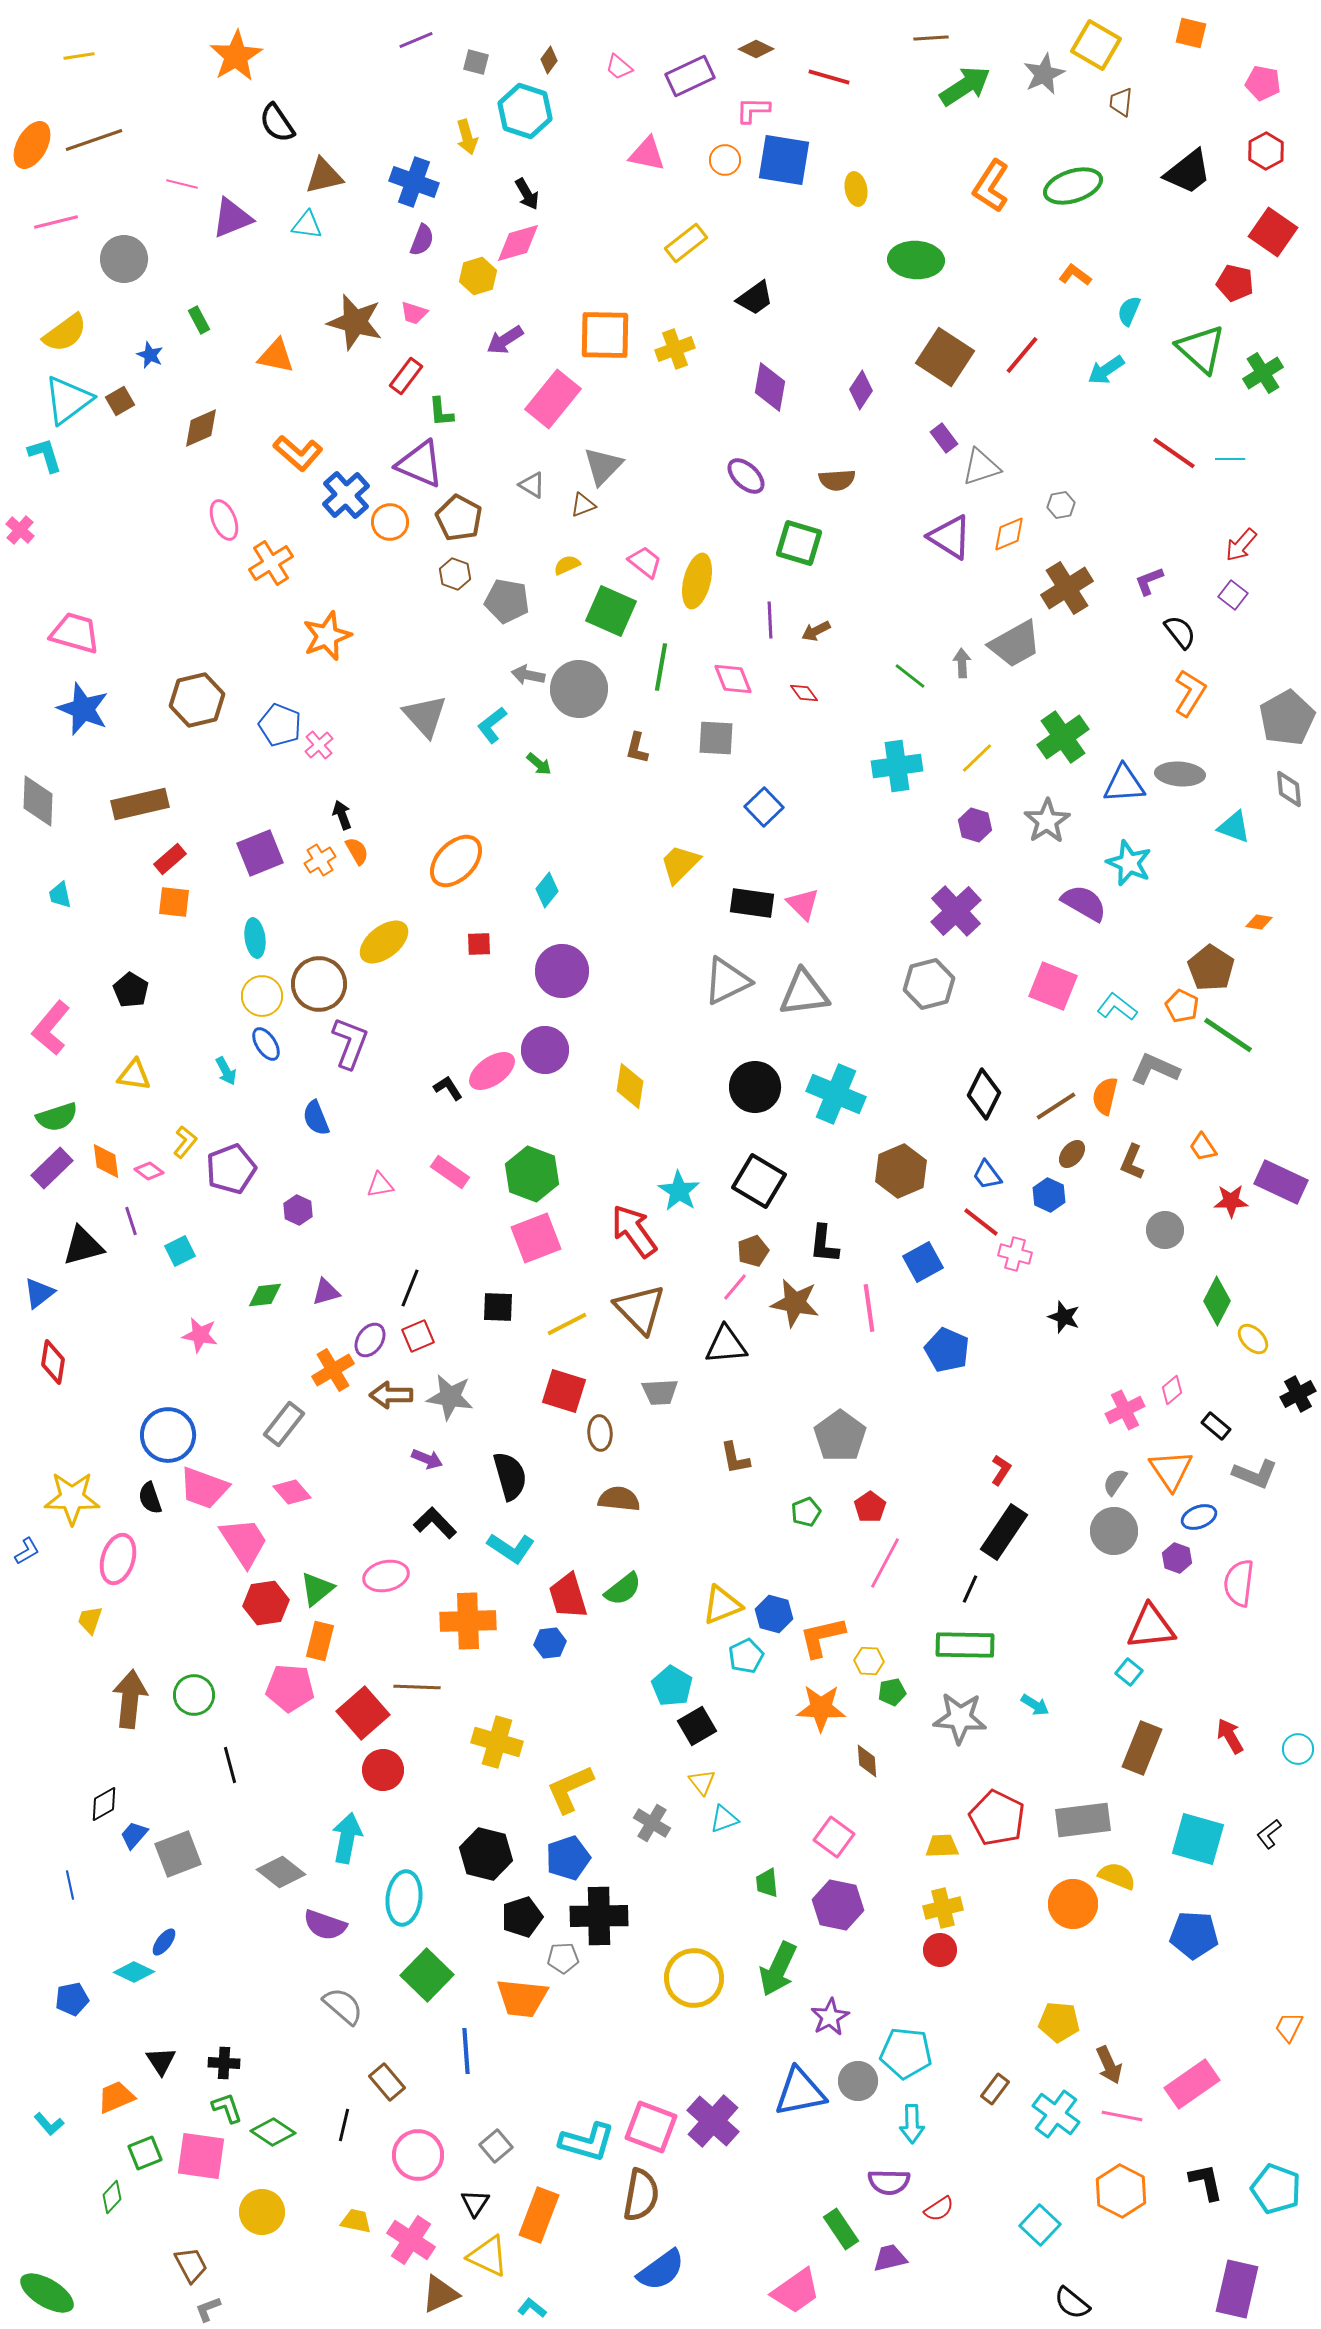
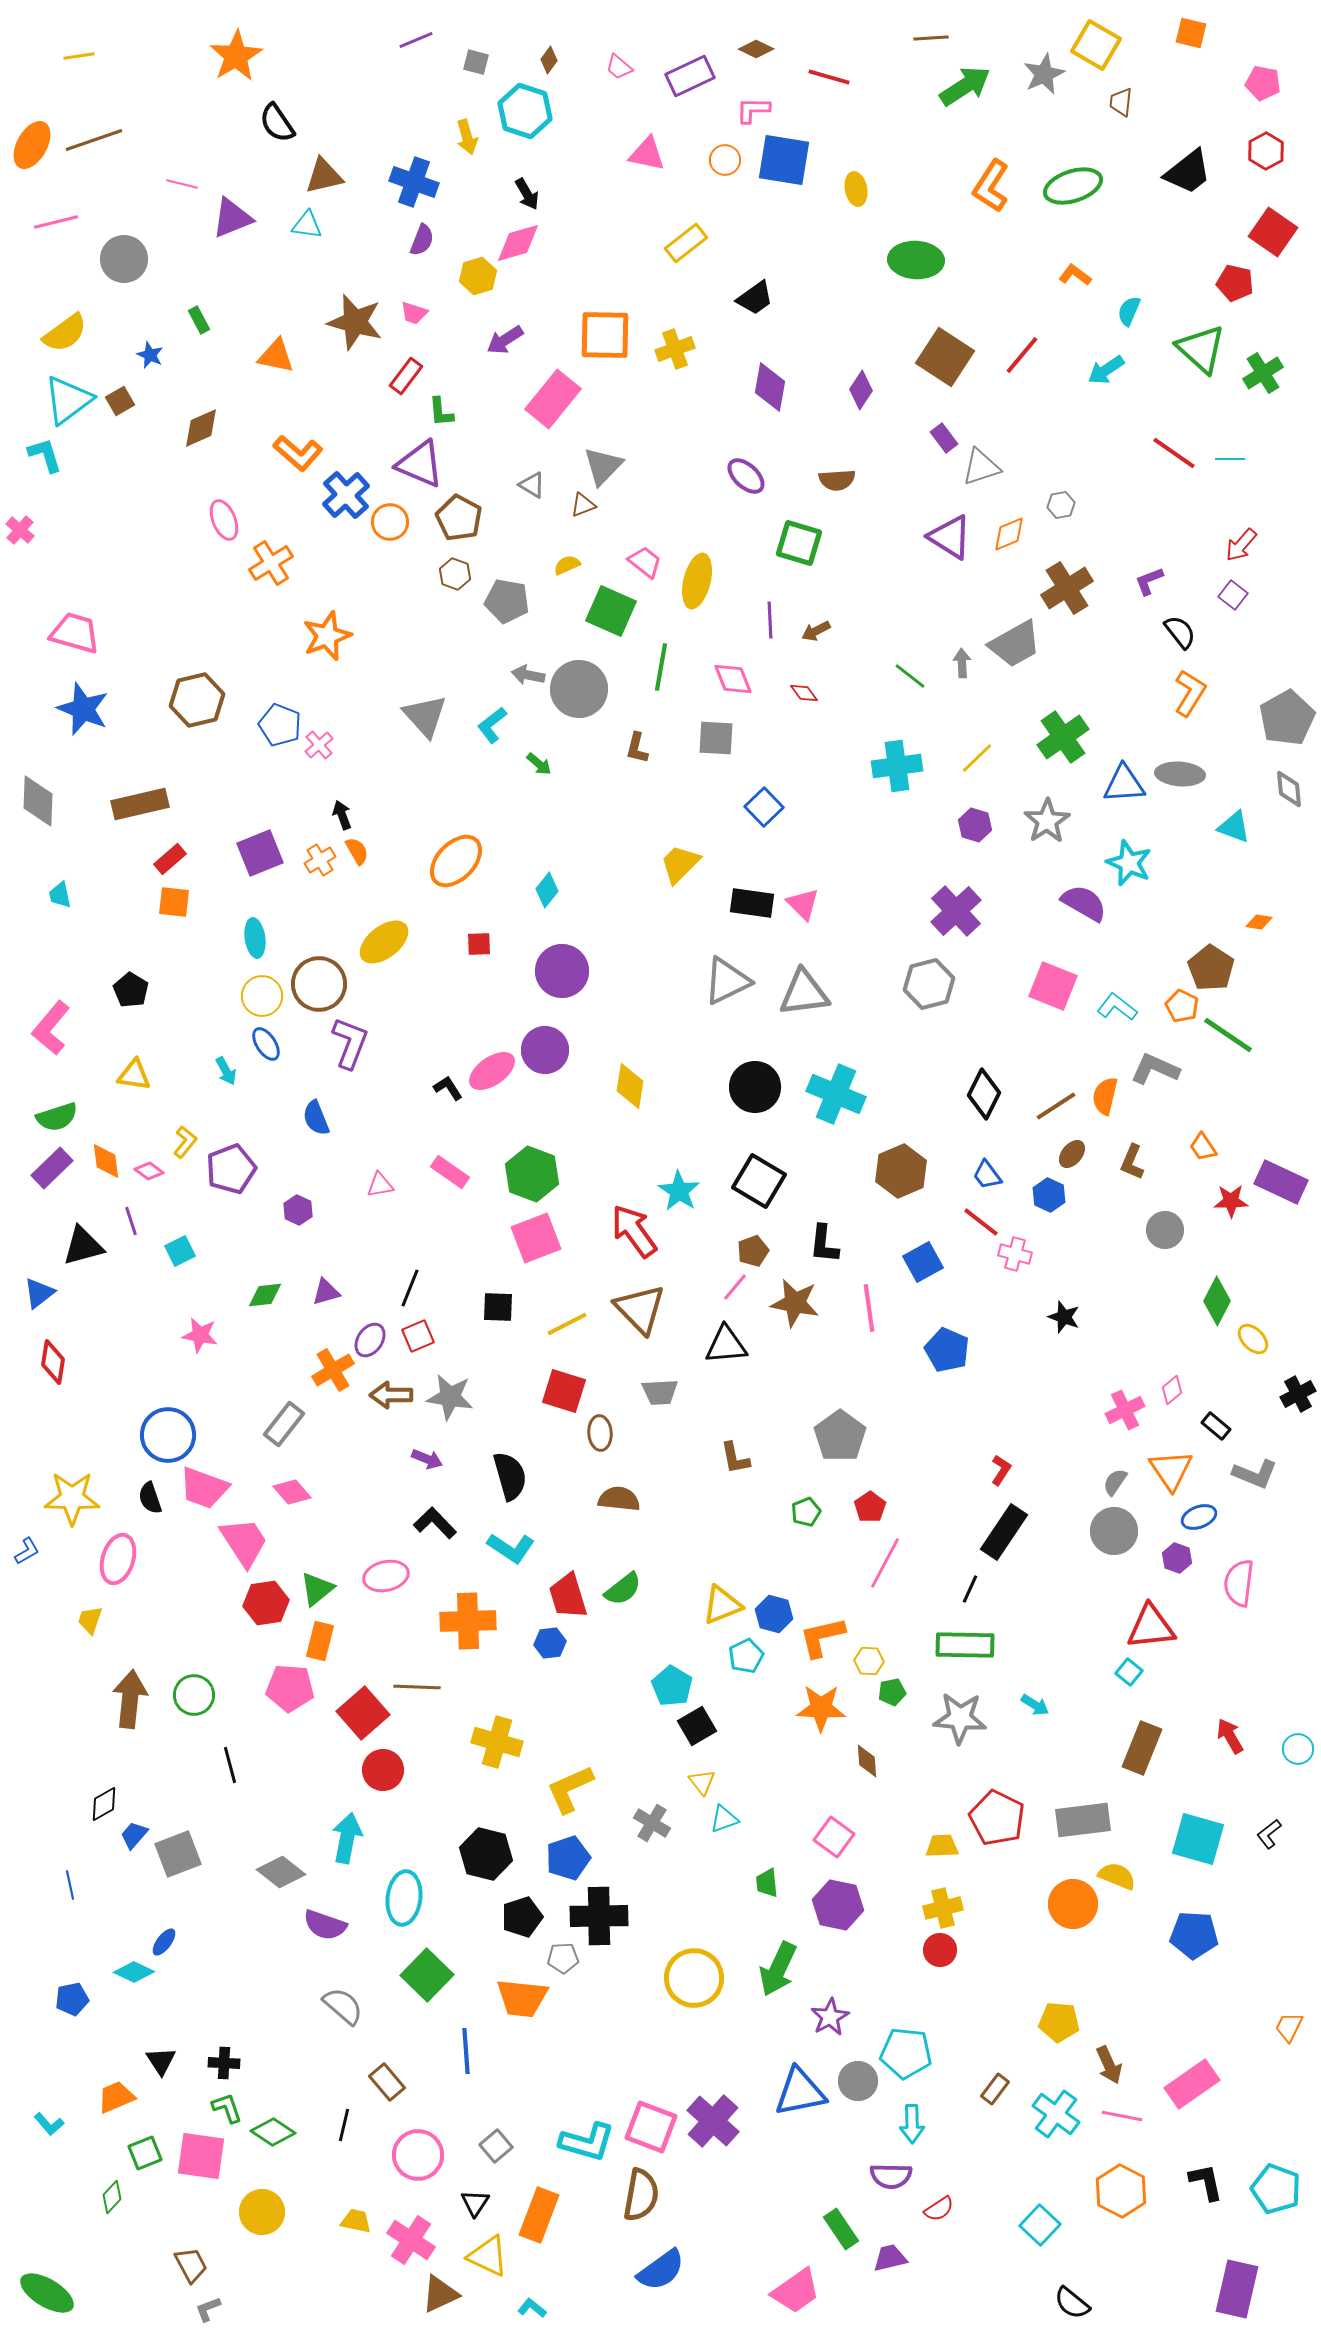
purple semicircle at (889, 2182): moved 2 px right, 6 px up
